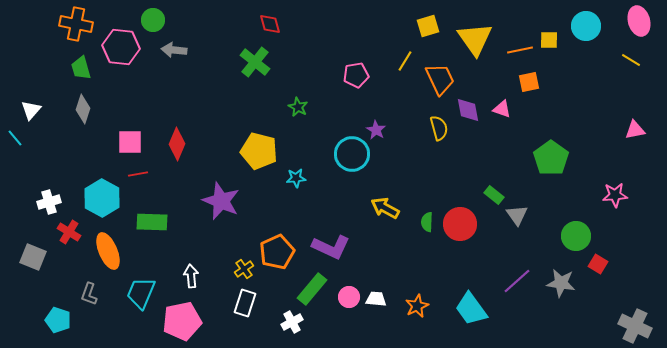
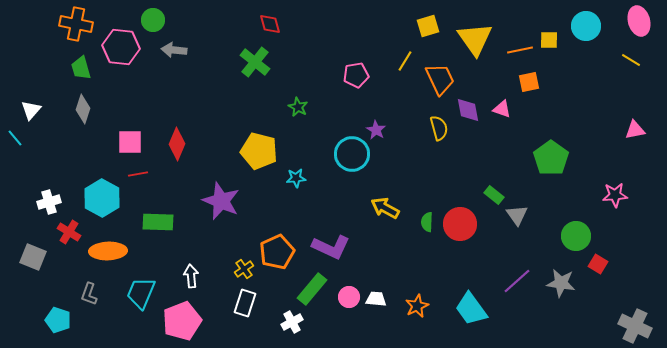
green rectangle at (152, 222): moved 6 px right
orange ellipse at (108, 251): rotated 69 degrees counterclockwise
pink pentagon at (182, 321): rotated 9 degrees counterclockwise
